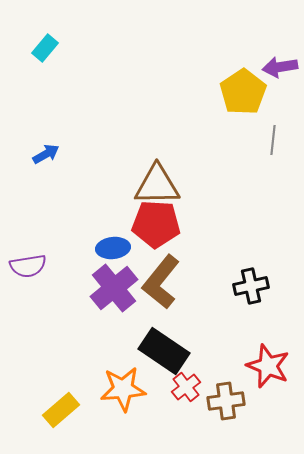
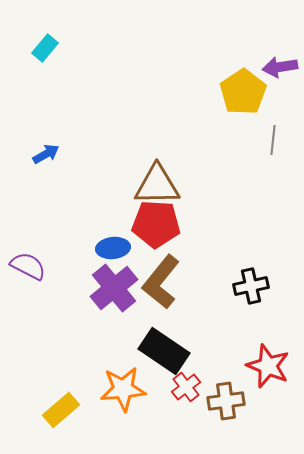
purple semicircle: rotated 144 degrees counterclockwise
